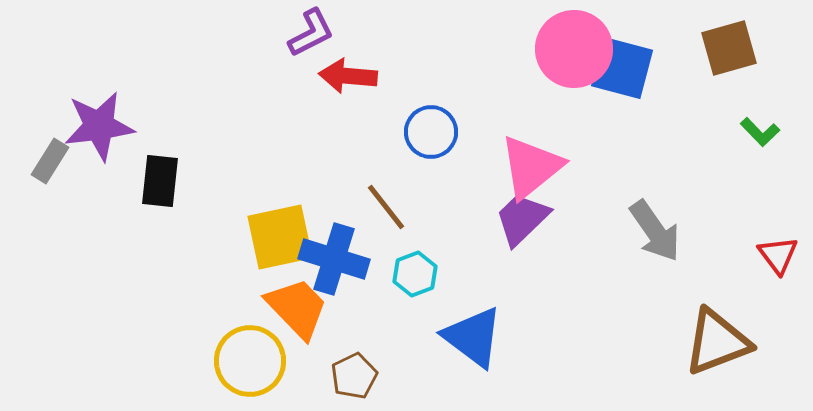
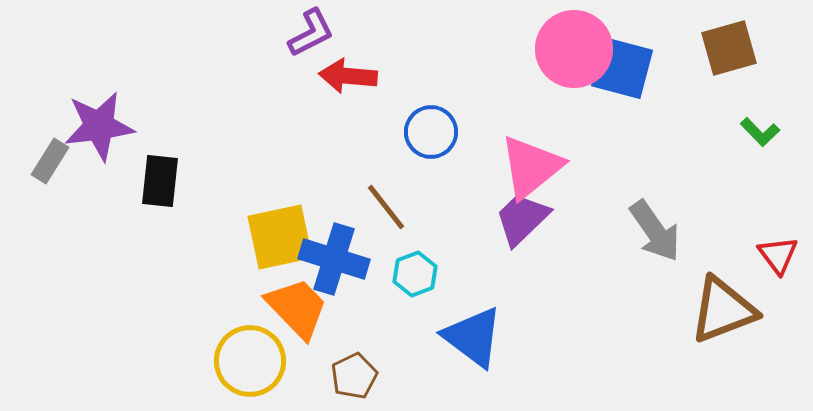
brown triangle: moved 6 px right, 32 px up
